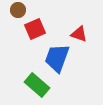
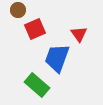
red triangle: rotated 36 degrees clockwise
